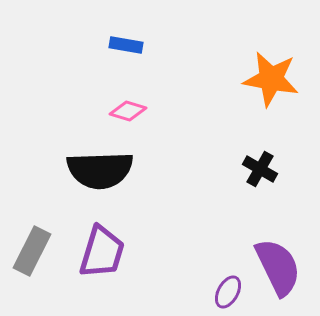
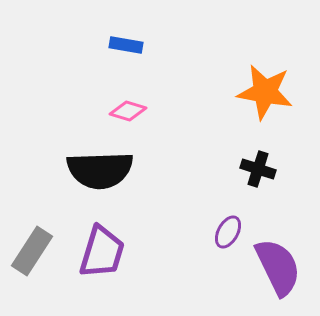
orange star: moved 6 px left, 13 px down
black cross: moved 2 px left; rotated 12 degrees counterclockwise
gray rectangle: rotated 6 degrees clockwise
purple ellipse: moved 60 px up
